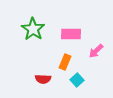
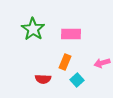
pink arrow: moved 6 px right, 12 px down; rotated 28 degrees clockwise
